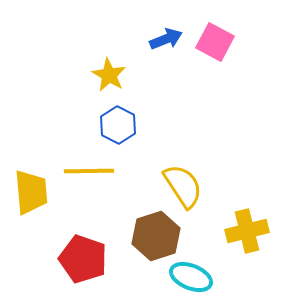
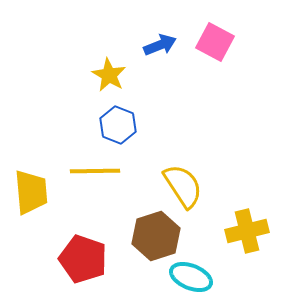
blue arrow: moved 6 px left, 6 px down
blue hexagon: rotated 6 degrees counterclockwise
yellow line: moved 6 px right
